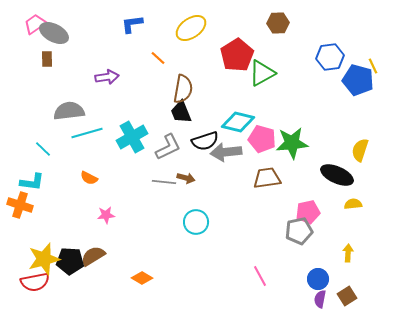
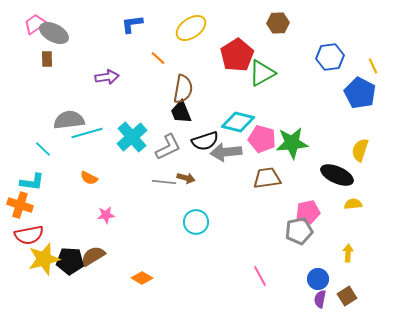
blue pentagon at (358, 80): moved 2 px right, 13 px down; rotated 12 degrees clockwise
gray semicircle at (69, 111): moved 9 px down
cyan cross at (132, 137): rotated 12 degrees counterclockwise
red semicircle at (35, 282): moved 6 px left, 47 px up
